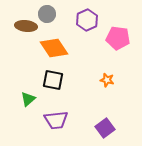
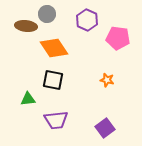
purple hexagon: rotated 10 degrees counterclockwise
green triangle: rotated 35 degrees clockwise
